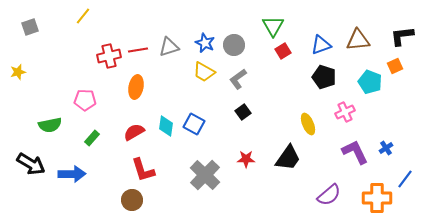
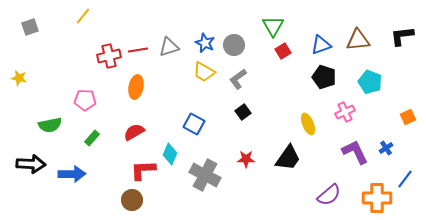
orange square: moved 13 px right, 51 px down
yellow star: moved 1 px right, 6 px down; rotated 28 degrees clockwise
cyan diamond: moved 4 px right, 28 px down; rotated 15 degrees clockwise
black arrow: rotated 28 degrees counterclockwise
red L-shape: rotated 104 degrees clockwise
gray cross: rotated 16 degrees counterclockwise
